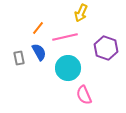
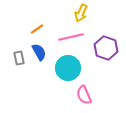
orange line: moved 1 px left, 1 px down; rotated 16 degrees clockwise
pink line: moved 6 px right
